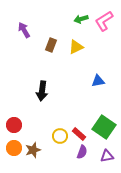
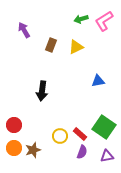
red rectangle: moved 1 px right
